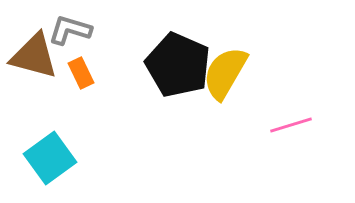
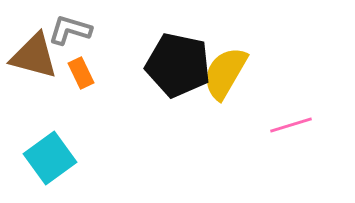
black pentagon: rotated 12 degrees counterclockwise
